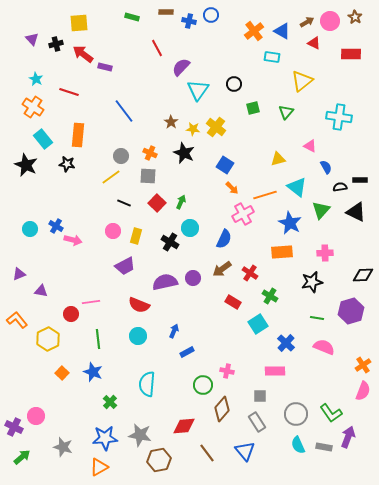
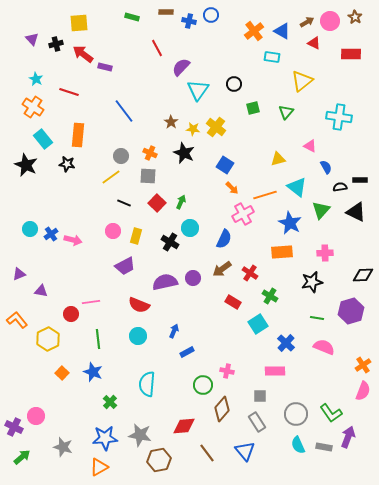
blue cross at (56, 226): moved 5 px left, 8 px down; rotated 24 degrees clockwise
